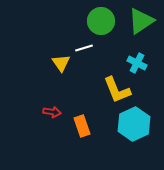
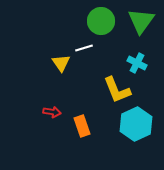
green triangle: rotated 20 degrees counterclockwise
cyan hexagon: moved 2 px right
